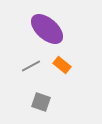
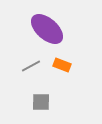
orange rectangle: rotated 18 degrees counterclockwise
gray square: rotated 18 degrees counterclockwise
